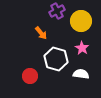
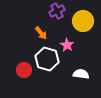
yellow circle: moved 2 px right
pink star: moved 15 px left, 3 px up
white hexagon: moved 9 px left
red circle: moved 6 px left, 6 px up
